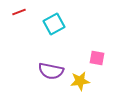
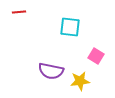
red line: rotated 16 degrees clockwise
cyan square: moved 16 px right, 3 px down; rotated 35 degrees clockwise
pink square: moved 1 px left, 2 px up; rotated 21 degrees clockwise
